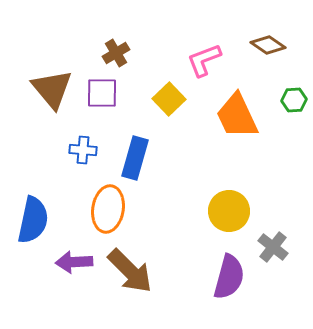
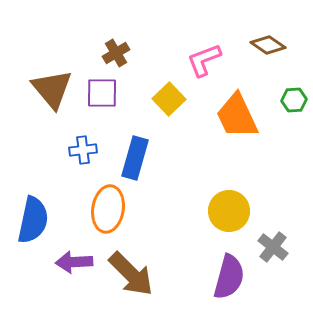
blue cross: rotated 12 degrees counterclockwise
brown arrow: moved 1 px right, 3 px down
